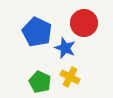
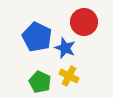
red circle: moved 1 px up
blue pentagon: moved 5 px down
yellow cross: moved 1 px left, 1 px up
